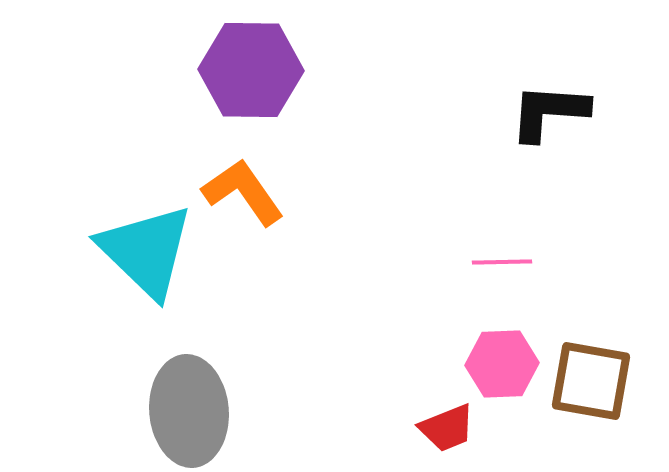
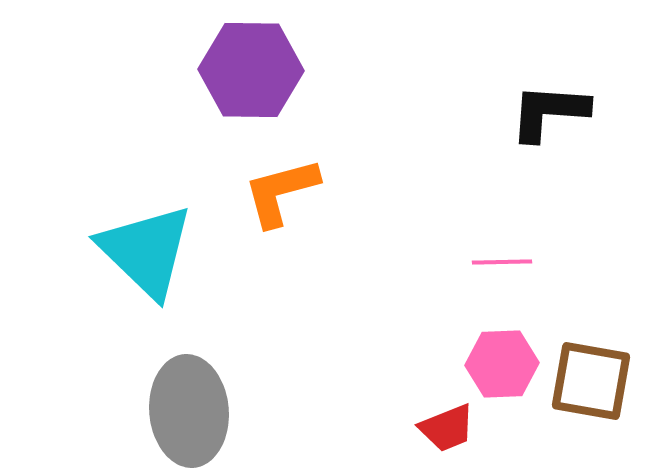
orange L-shape: moved 38 px right; rotated 70 degrees counterclockwise
